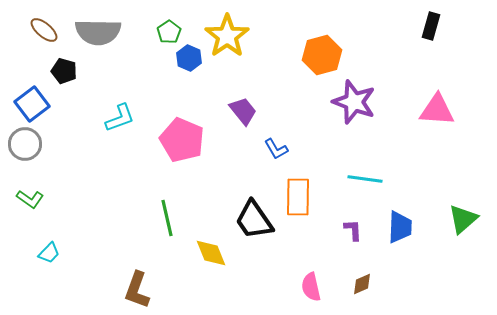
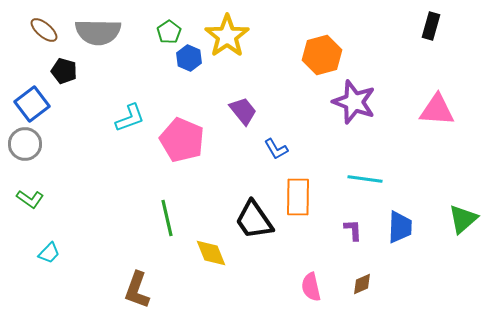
cyan L-shape: moved 10 px right
